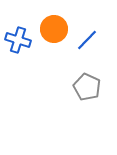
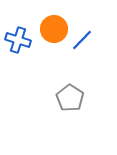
blue line: moved 5 px left
gray pentagon: moved 17 px left, 11 px down; rotated 8 degrees clockwise
